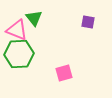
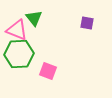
purple square: moved 1 px left, 1 px down
pink square: moved 16 px left, 2 px up; rotated 36 degrees clockwise
